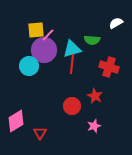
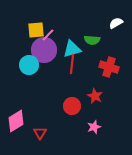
cyan circle: moved 1 px up
pink star: moved 1 px down
